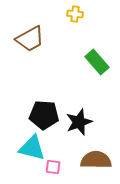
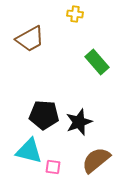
cyan triangle: moved 3 px left, 3 px down
brown semicircle: rotated 40 degrees counterclockwise
